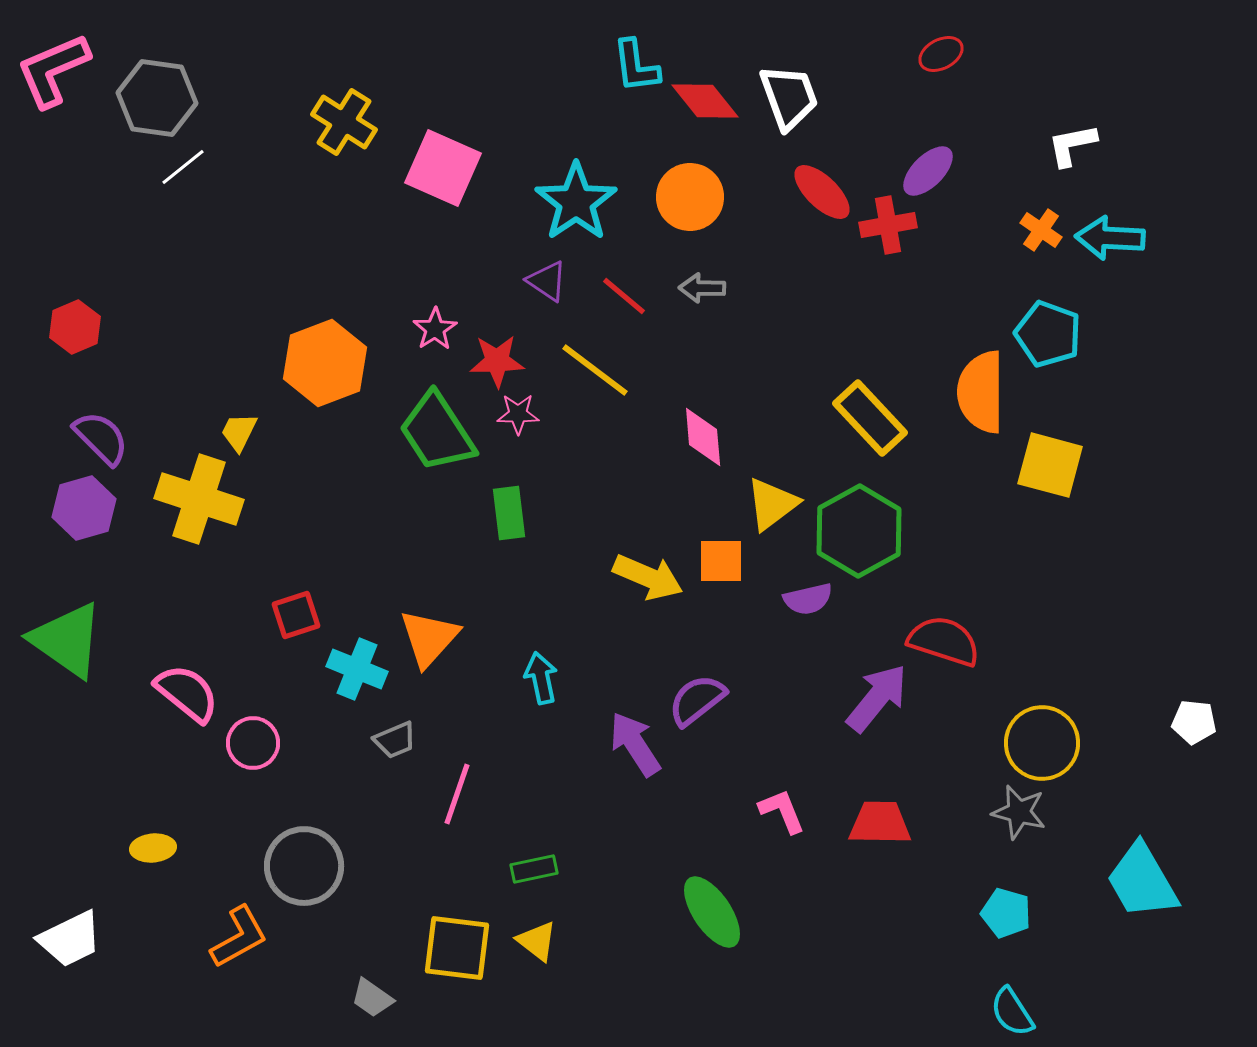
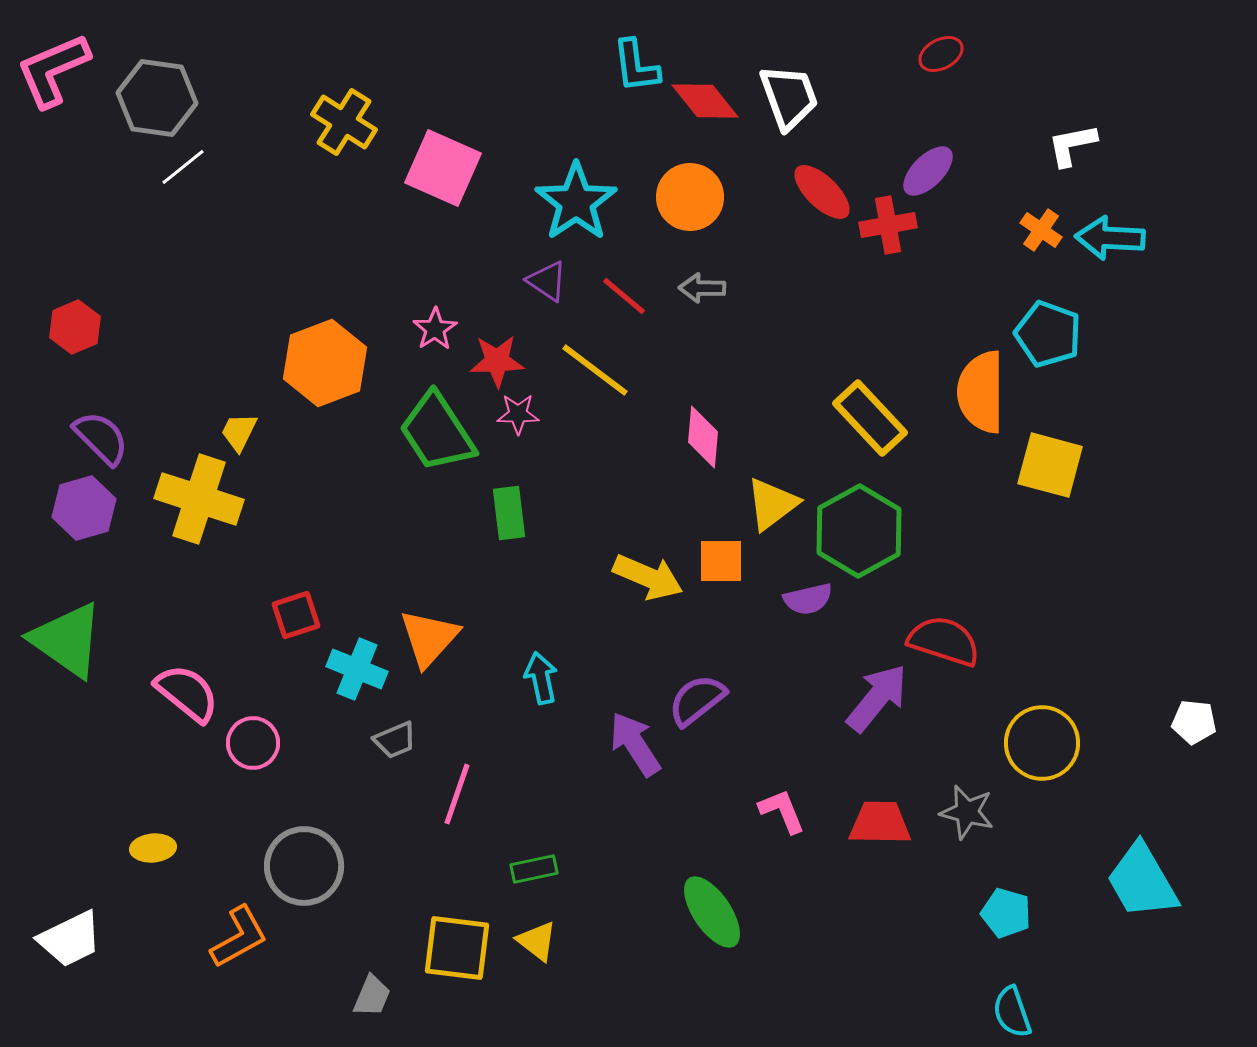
pink diamond at (703, 437): rotated 10 degrees clockwise
gray star at (1019, 812): moved 52 px left
gray trapezoid at (372, 998): moved 2 px up; rotated 102 degrees counterclockwise
cyan semicircle at (1012, 1012): rotated 14 degrees clockwise
